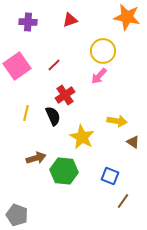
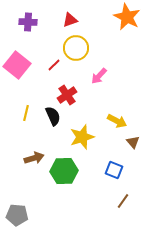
orange star: rotated 16 degrees clockwise
yellow circle: moved 27 px left, 3 px up
pink square: moved 1 px up; rotated 16 degrees counterclockwise
red cross: moved 2 px right
yellow arrow: rotated 18 degrees clockwise
yellow star: rotated 25 degrees clockwise
brown triangle: rotated 16 degrees clockwise
brown arrow: moved 2 px left
green hexagon: rotated 8 degrees counterclockwise
blue square: moved 4 px right, 6 px up
gray pentagon: rotated 15 degrees counterclockwise
